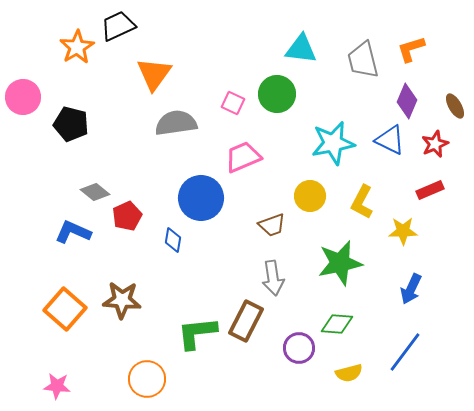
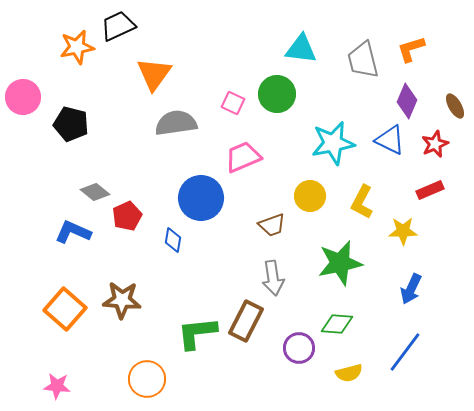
orange star: rotated 20 degrees clockwise
